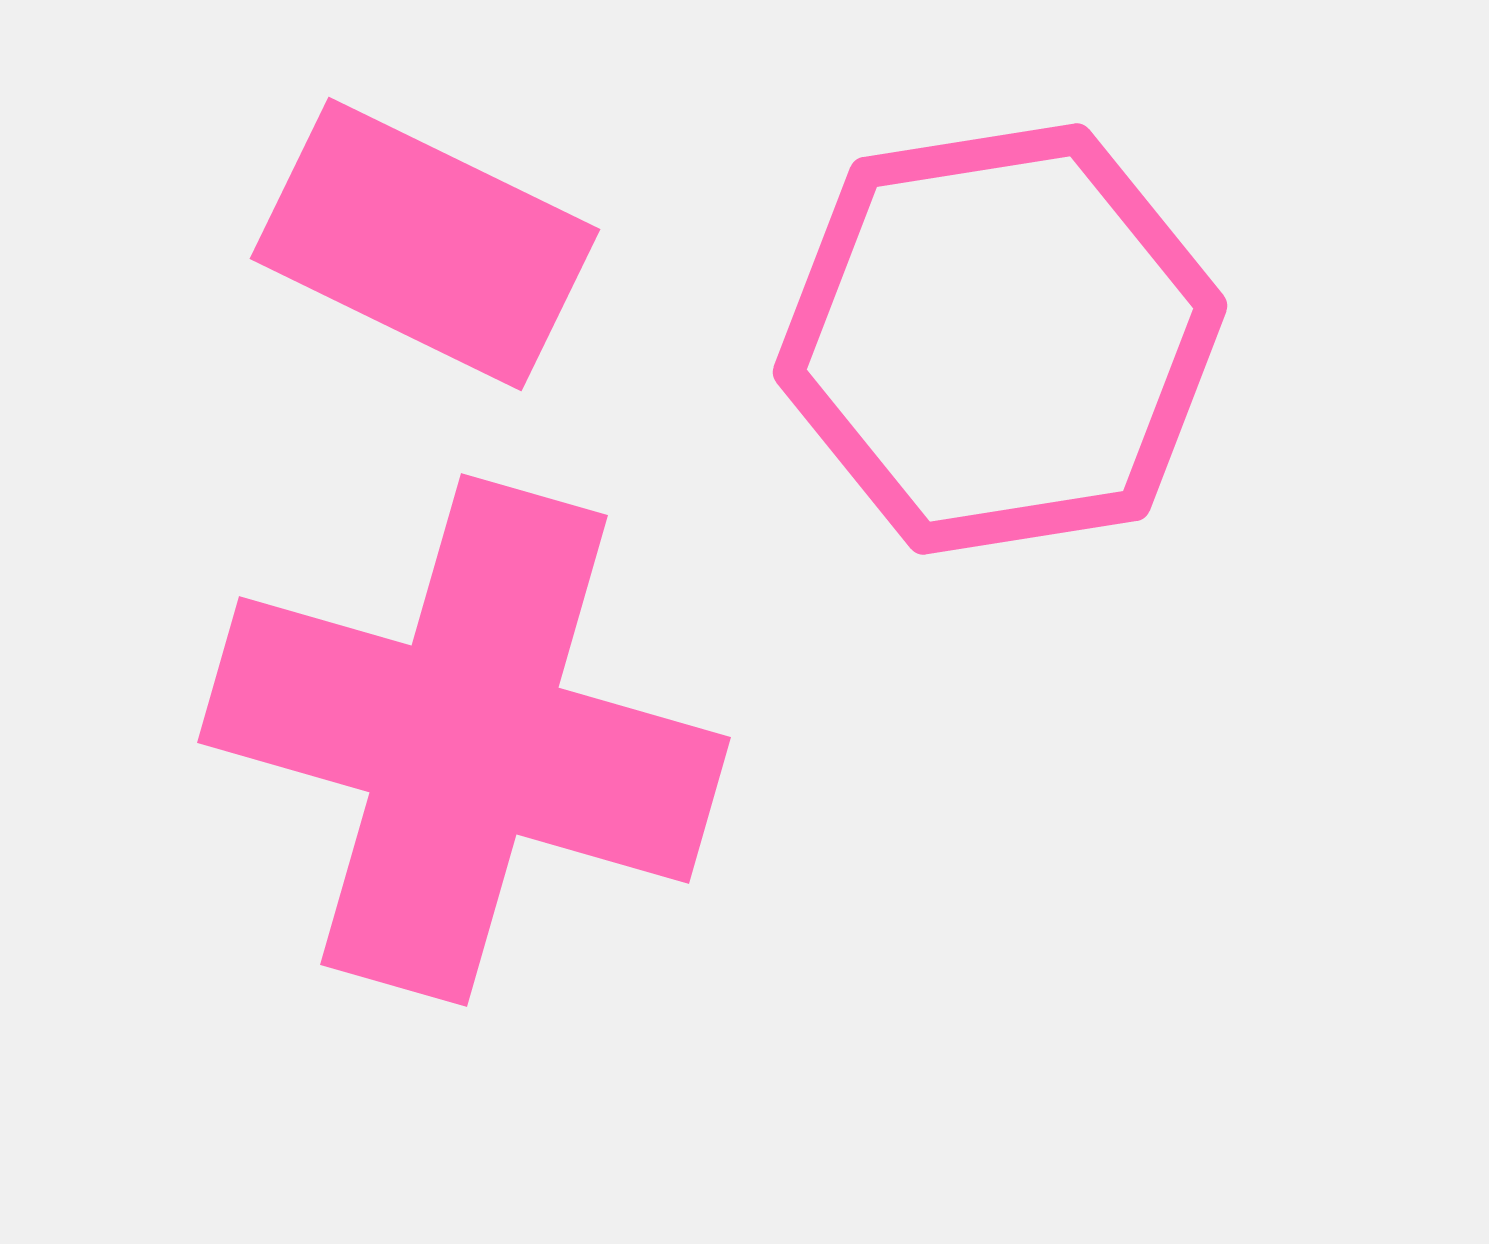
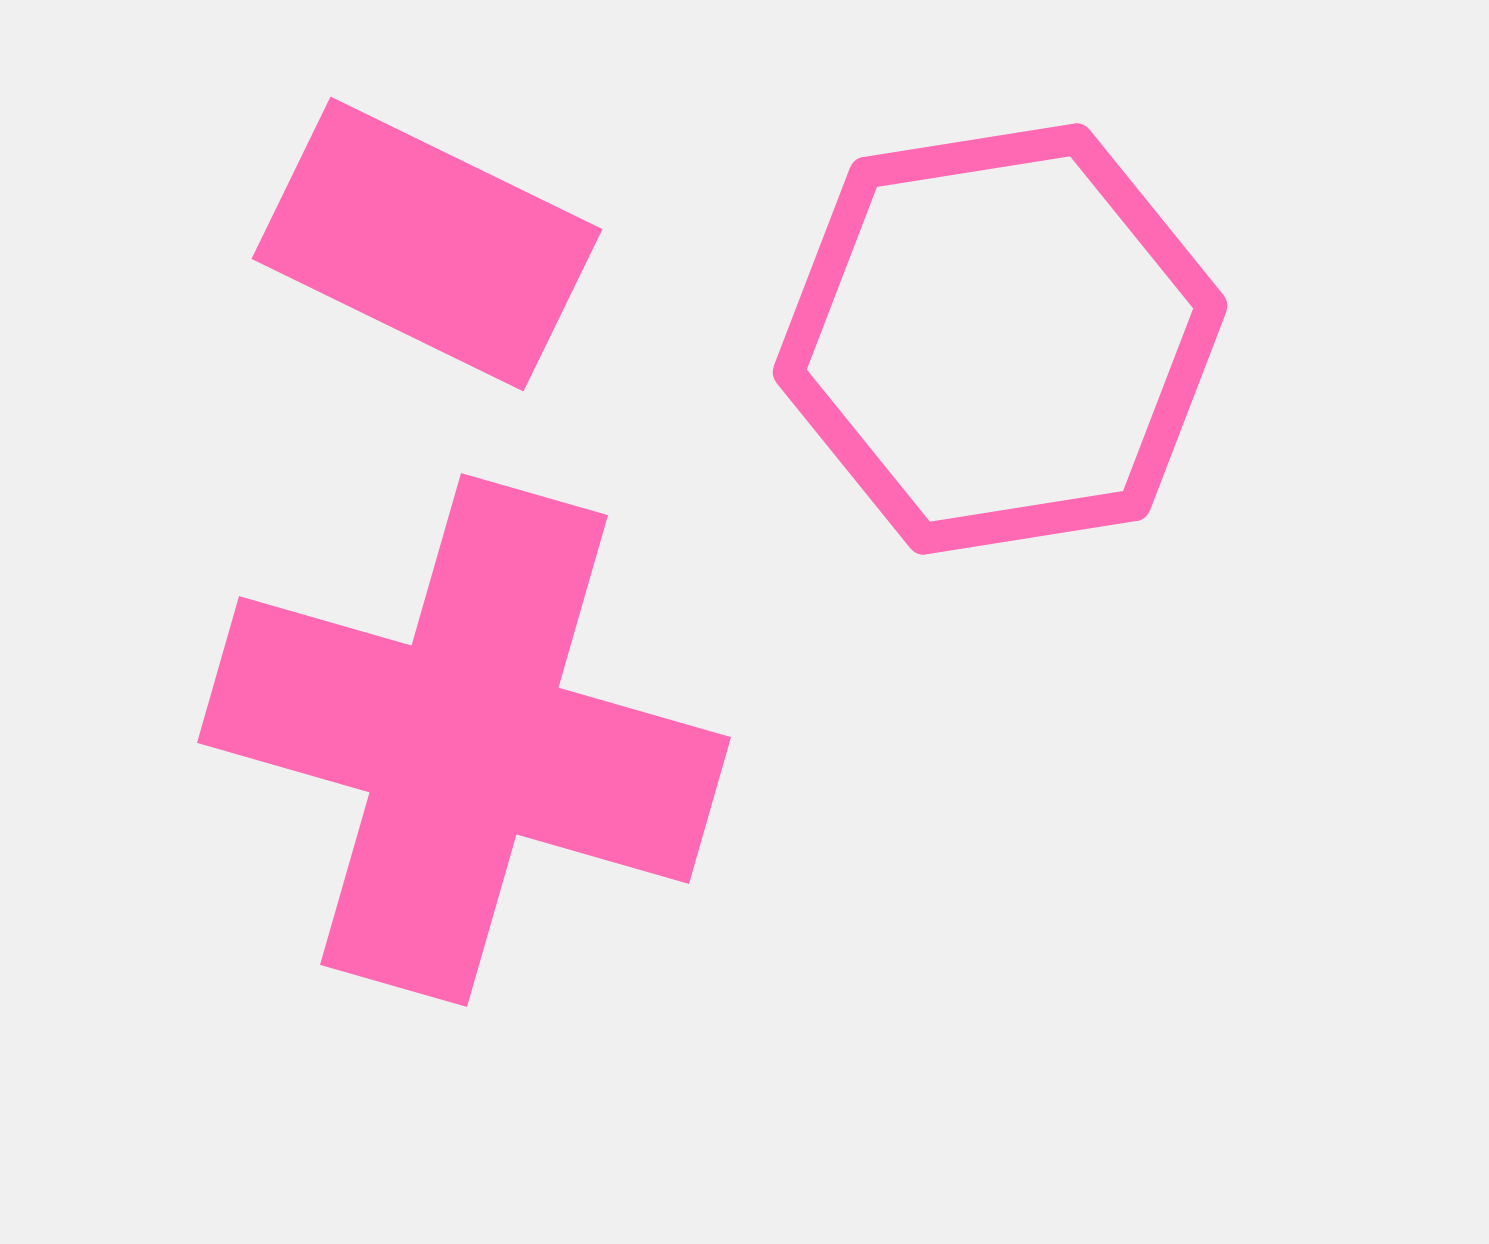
pink rectangle: moved 2 px right
